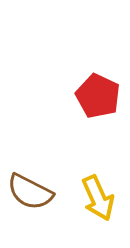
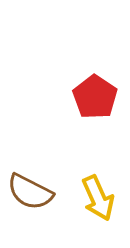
red pentagon: moved 3 px left, 1 px down; rotated 9 degrees clockwise
